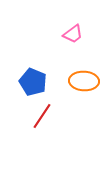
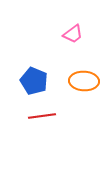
blue pentagon: moved 1 px right, 1 px up
red line: rotated 48 degrees clockwise
